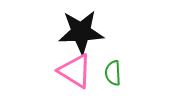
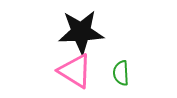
green semicircle: moved 8 px right
